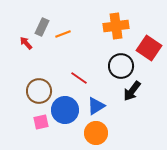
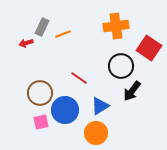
red arrow: rotated 64 degrees counterclockwise
brown circle: moved 1 px right, 2 px down
blue triangle: moved 4 px right
